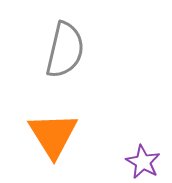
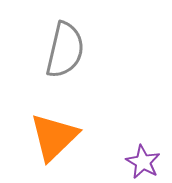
orange triangle: moved 1 px right, 2 px down; rotated 18 degrees clockwise
